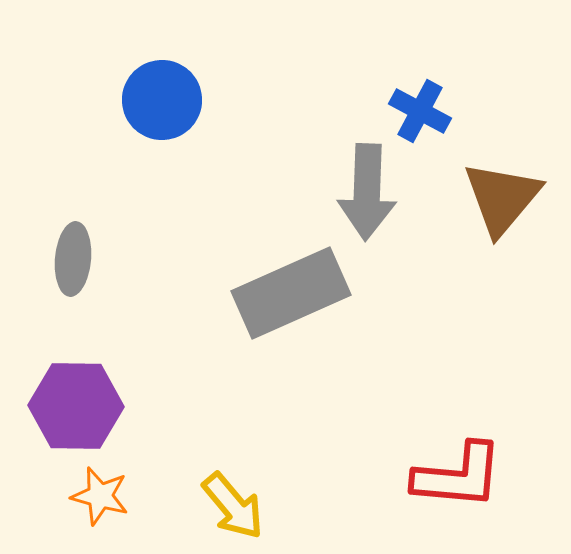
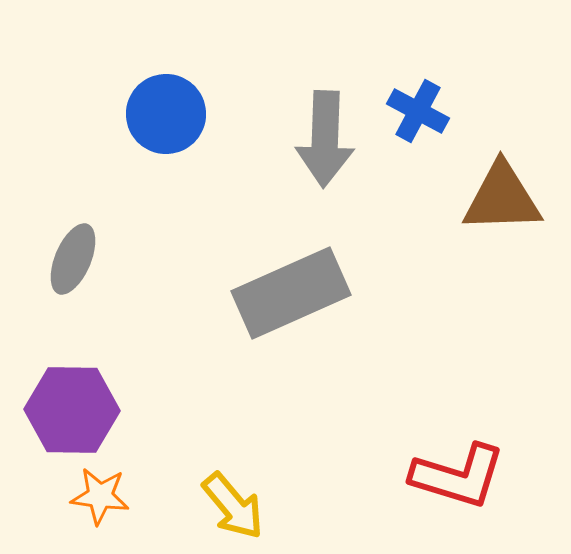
blue circle: moved 4 px right, 14 px down
blue cross: moved 2 px left
gray arrow: moved 42 px left, 53 px up
brown triangle: rotated 48 degrees clockwise
gray ellipse: rotated 18 degrees clockwise
purple hexagon: moved 4 px left, 4 px down
red L-shape: rotated 12 degrees clockwise
orange star: rotated 8 degrees counterclockwise
